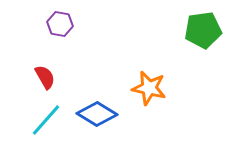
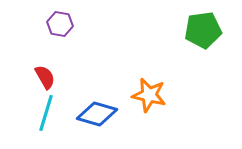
orange star: moved 7 px down
blue diamond: rotated 15 degrees counterclockwise
cyan line: moved 7 px up; rotated 24 degrees counterclockwise
